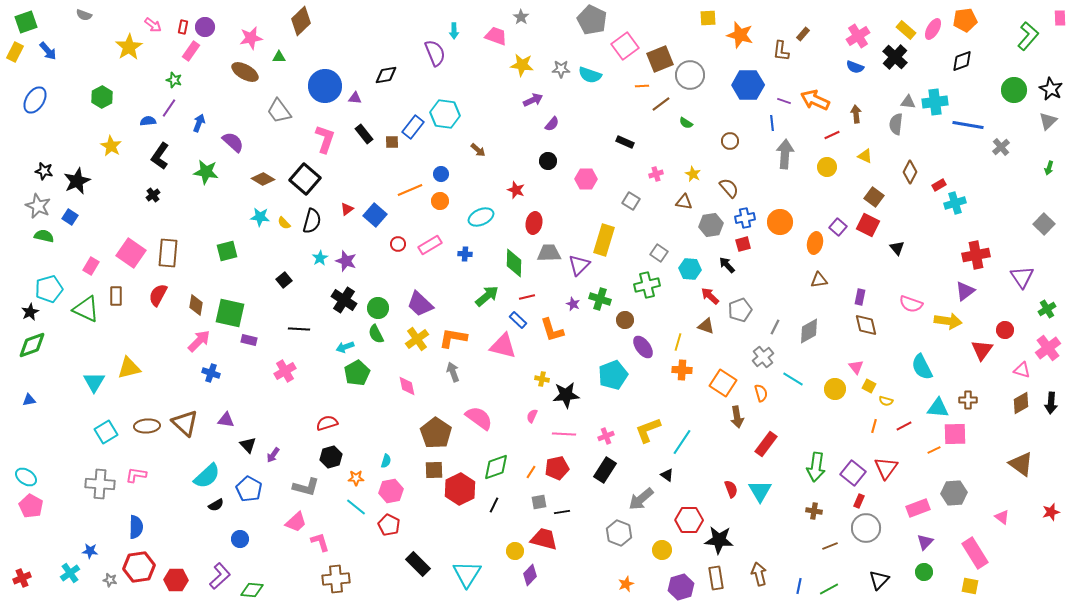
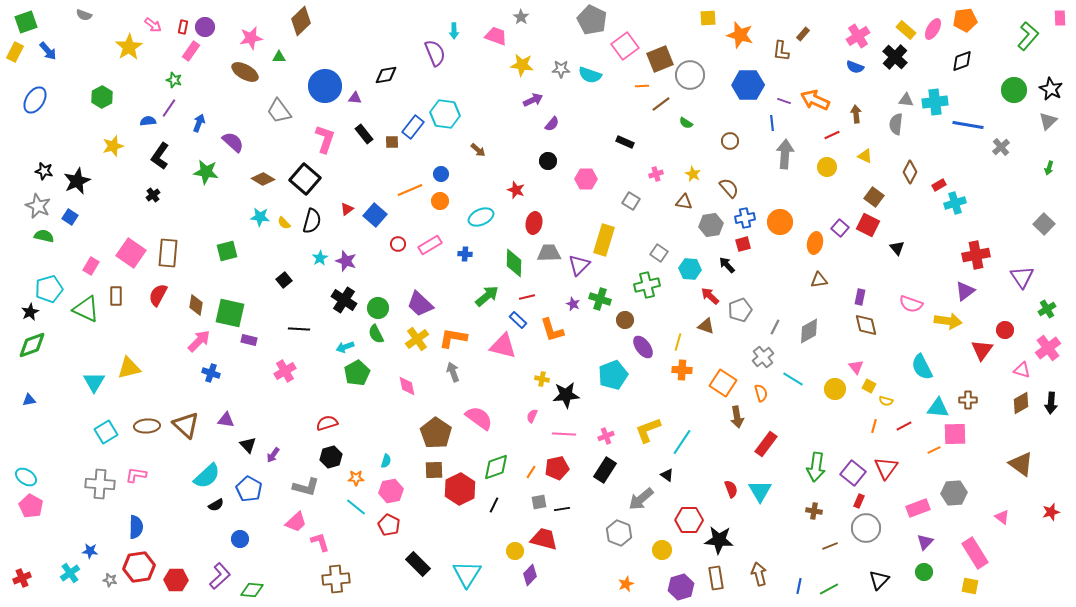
gray triangle at (908, 102): moved 2 px left, 2 px up
yellow star at (111, 146): moved 2 px right; rotated 25 degrees clockwise
purple square at (838, 227): moved 2 px right, 1 px down
brown triangle at (185, 423): moved 1 px right, 2 px down
black line at (562, 512): moved 3 px up
